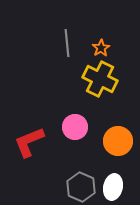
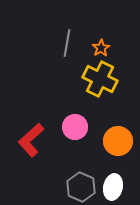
gray line: rotated 16 degrees clockwise
red L-shape: moved 2 px right, 2 px up; rotated 20 degrees counterclockwise
